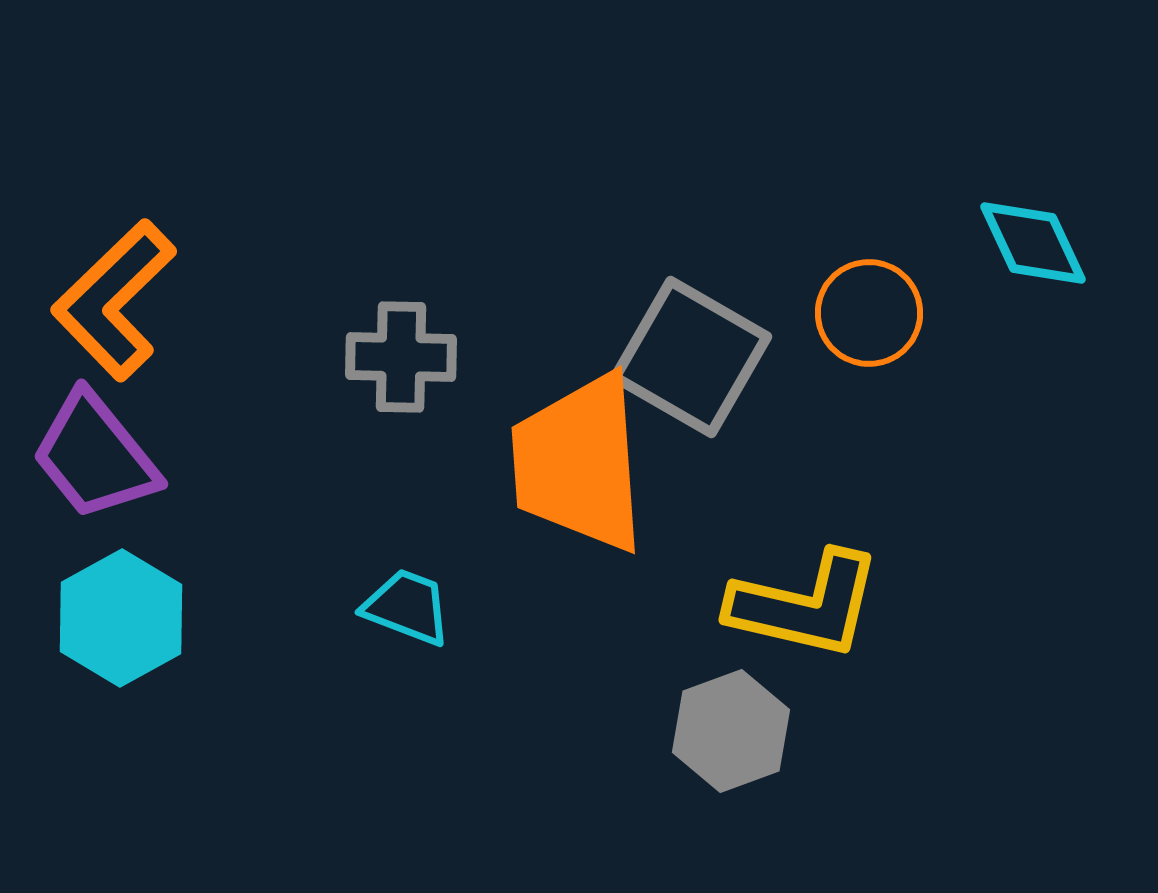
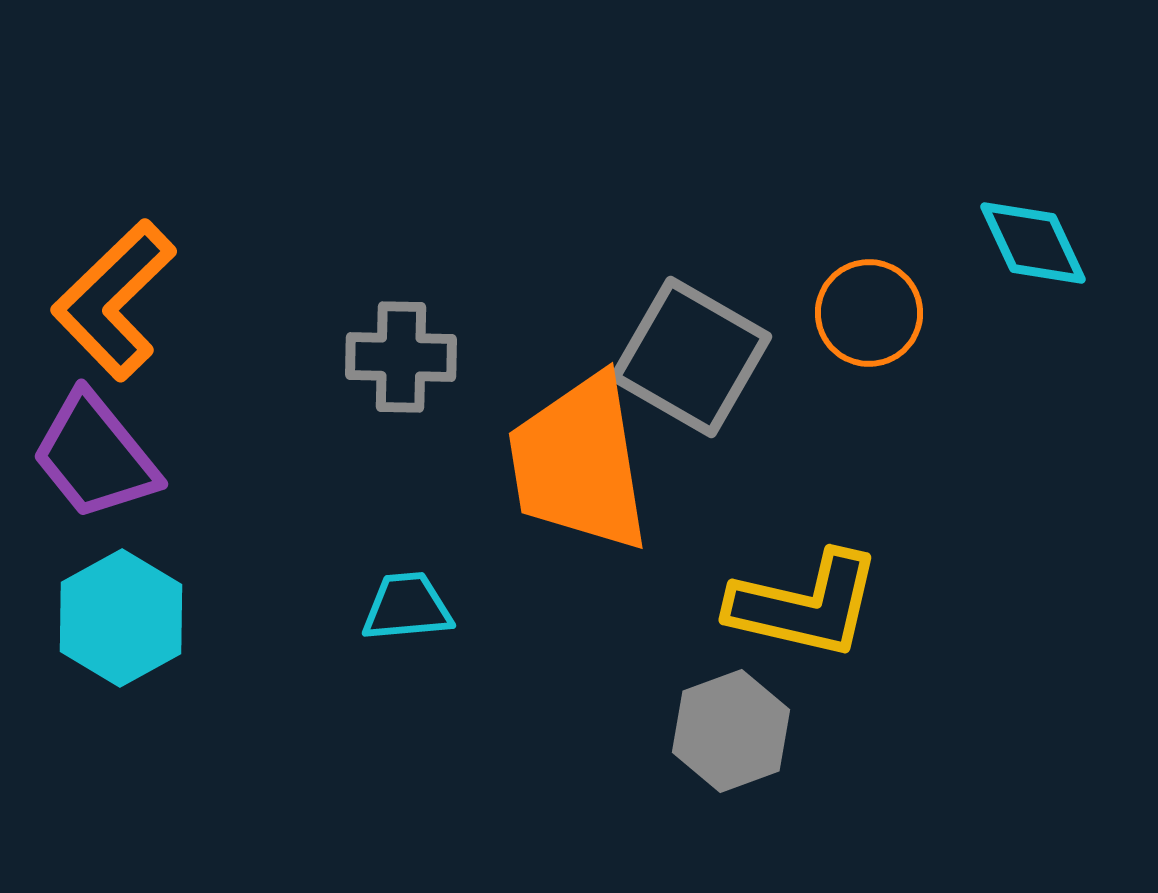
orange trapezoid: rotated 5 degrees counterclockwise
cyan trapezoid: rotated 26 degrees counterclockwise
